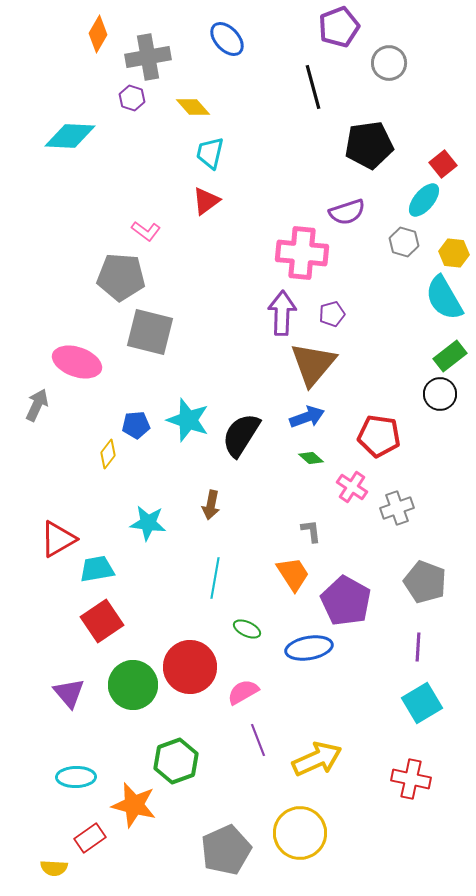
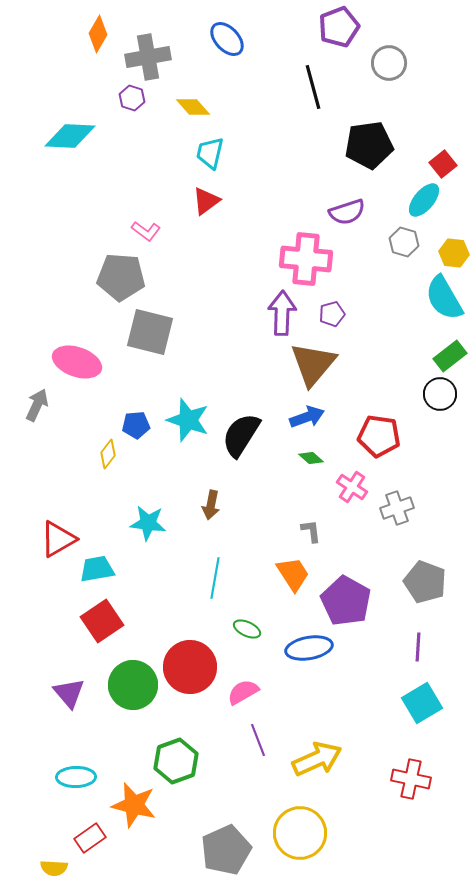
pink cross at (302, 253): moved 4 px right, 6 px down
